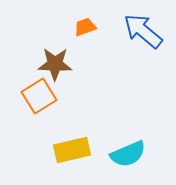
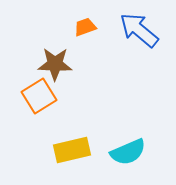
blue arrow: moved 4 px left, 1 px up
cyan semicircle: moved 2 px up
